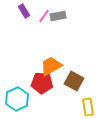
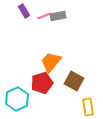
pink line: rotated 32 degrees clockwise
orange trapezoid: moved 4 px up; rotated 20 degrees counterclockwise
red pentagon: rotated 20 degrees counterclockwise
